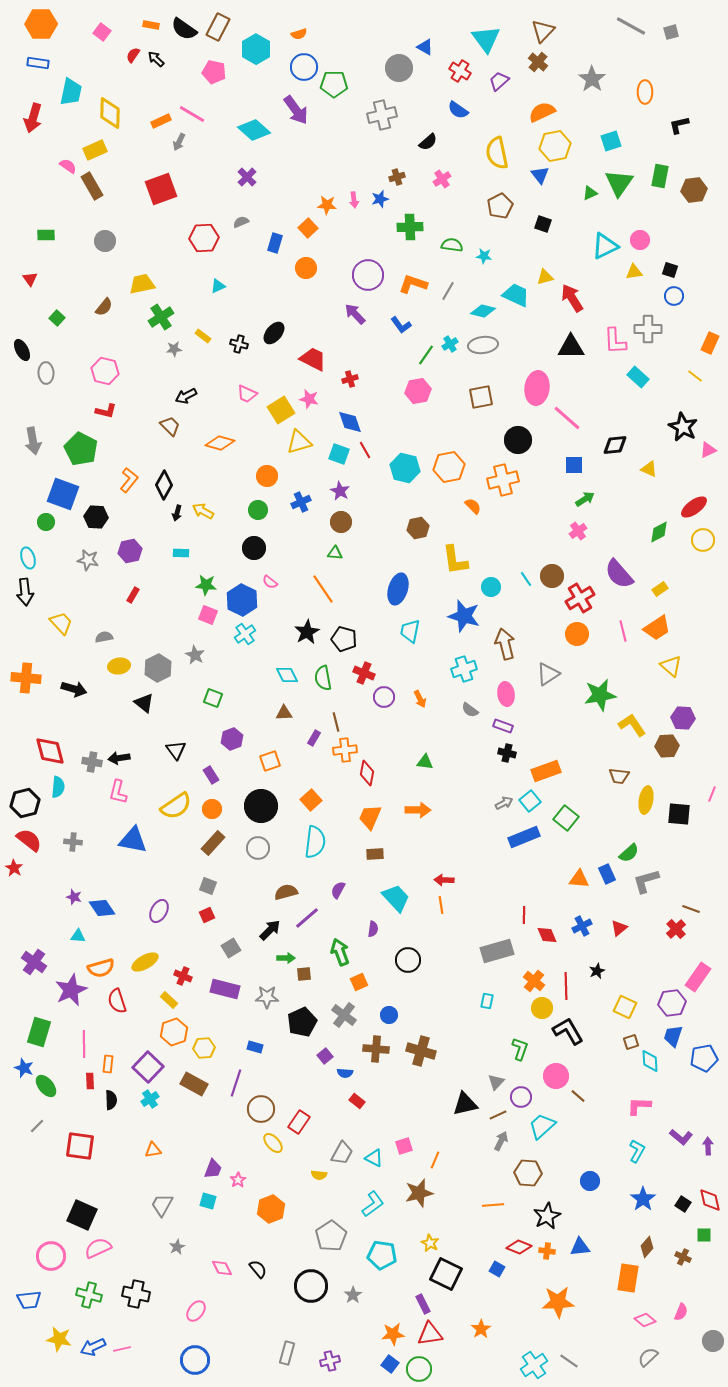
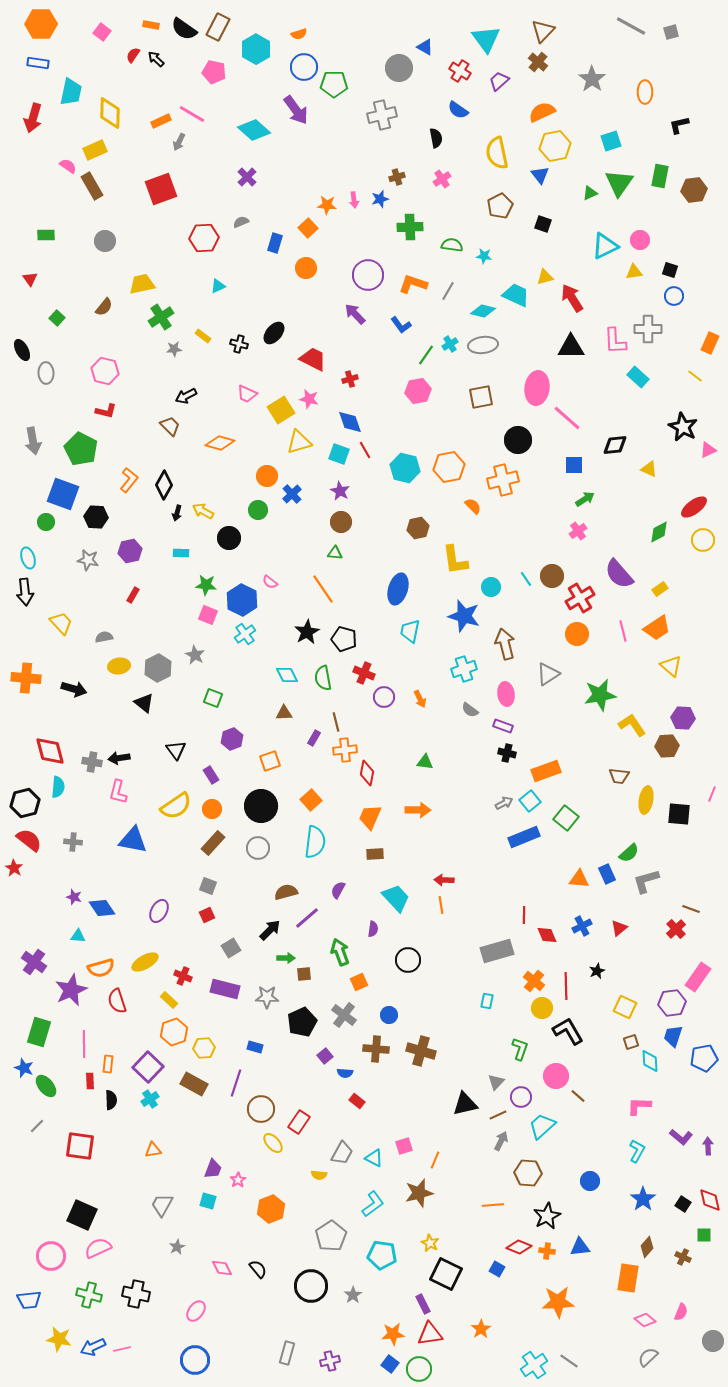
black semicircle at (428, 142): moved 8 px right, 4 px up; rotated 60 degrees counterclockwise
blue cross at (301, 502): moved 9 px left, 8 px up; rotated 18 degrees counterclockwise
black circle at (254, 548): moved 25 px left, 10 px up
